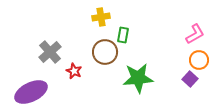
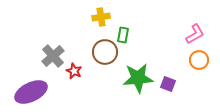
gray cross: moved 3 px right, 4 px down
purple square: moved 22 px left, 5 px down; rotated 21 degrees counterclockwise
